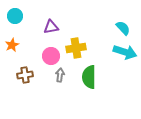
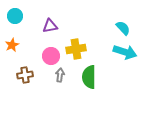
purple triangle: moved 1 px left, 1 px up
yellow cross: moved 1 px down
